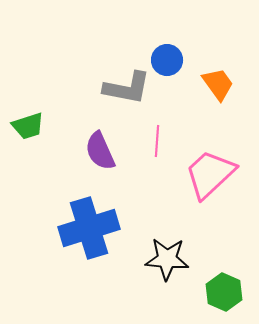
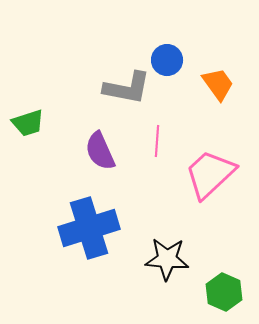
green trapezoid: moved 3 px up
